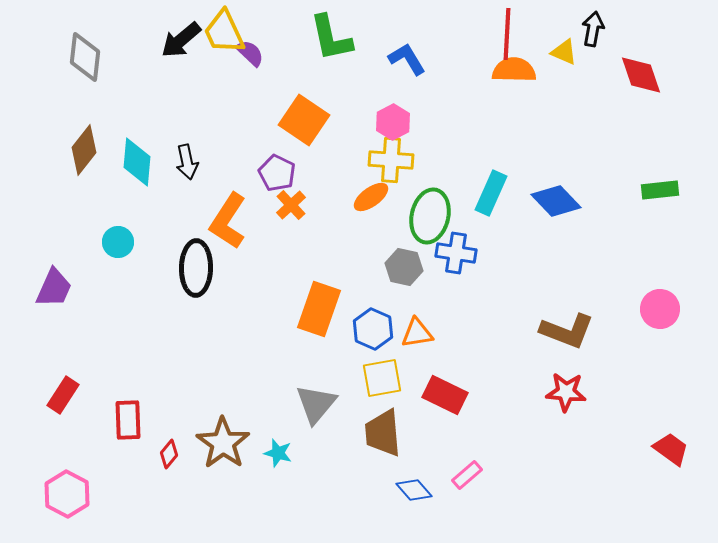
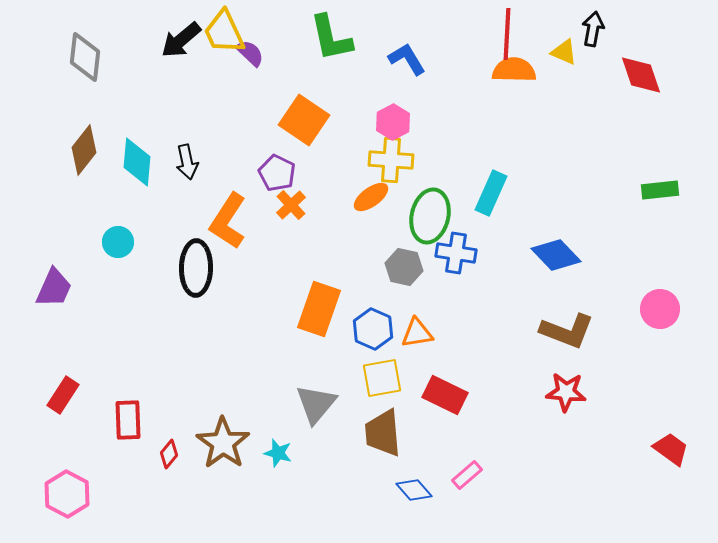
blue diamond at (556, 201): moved 54 px down
